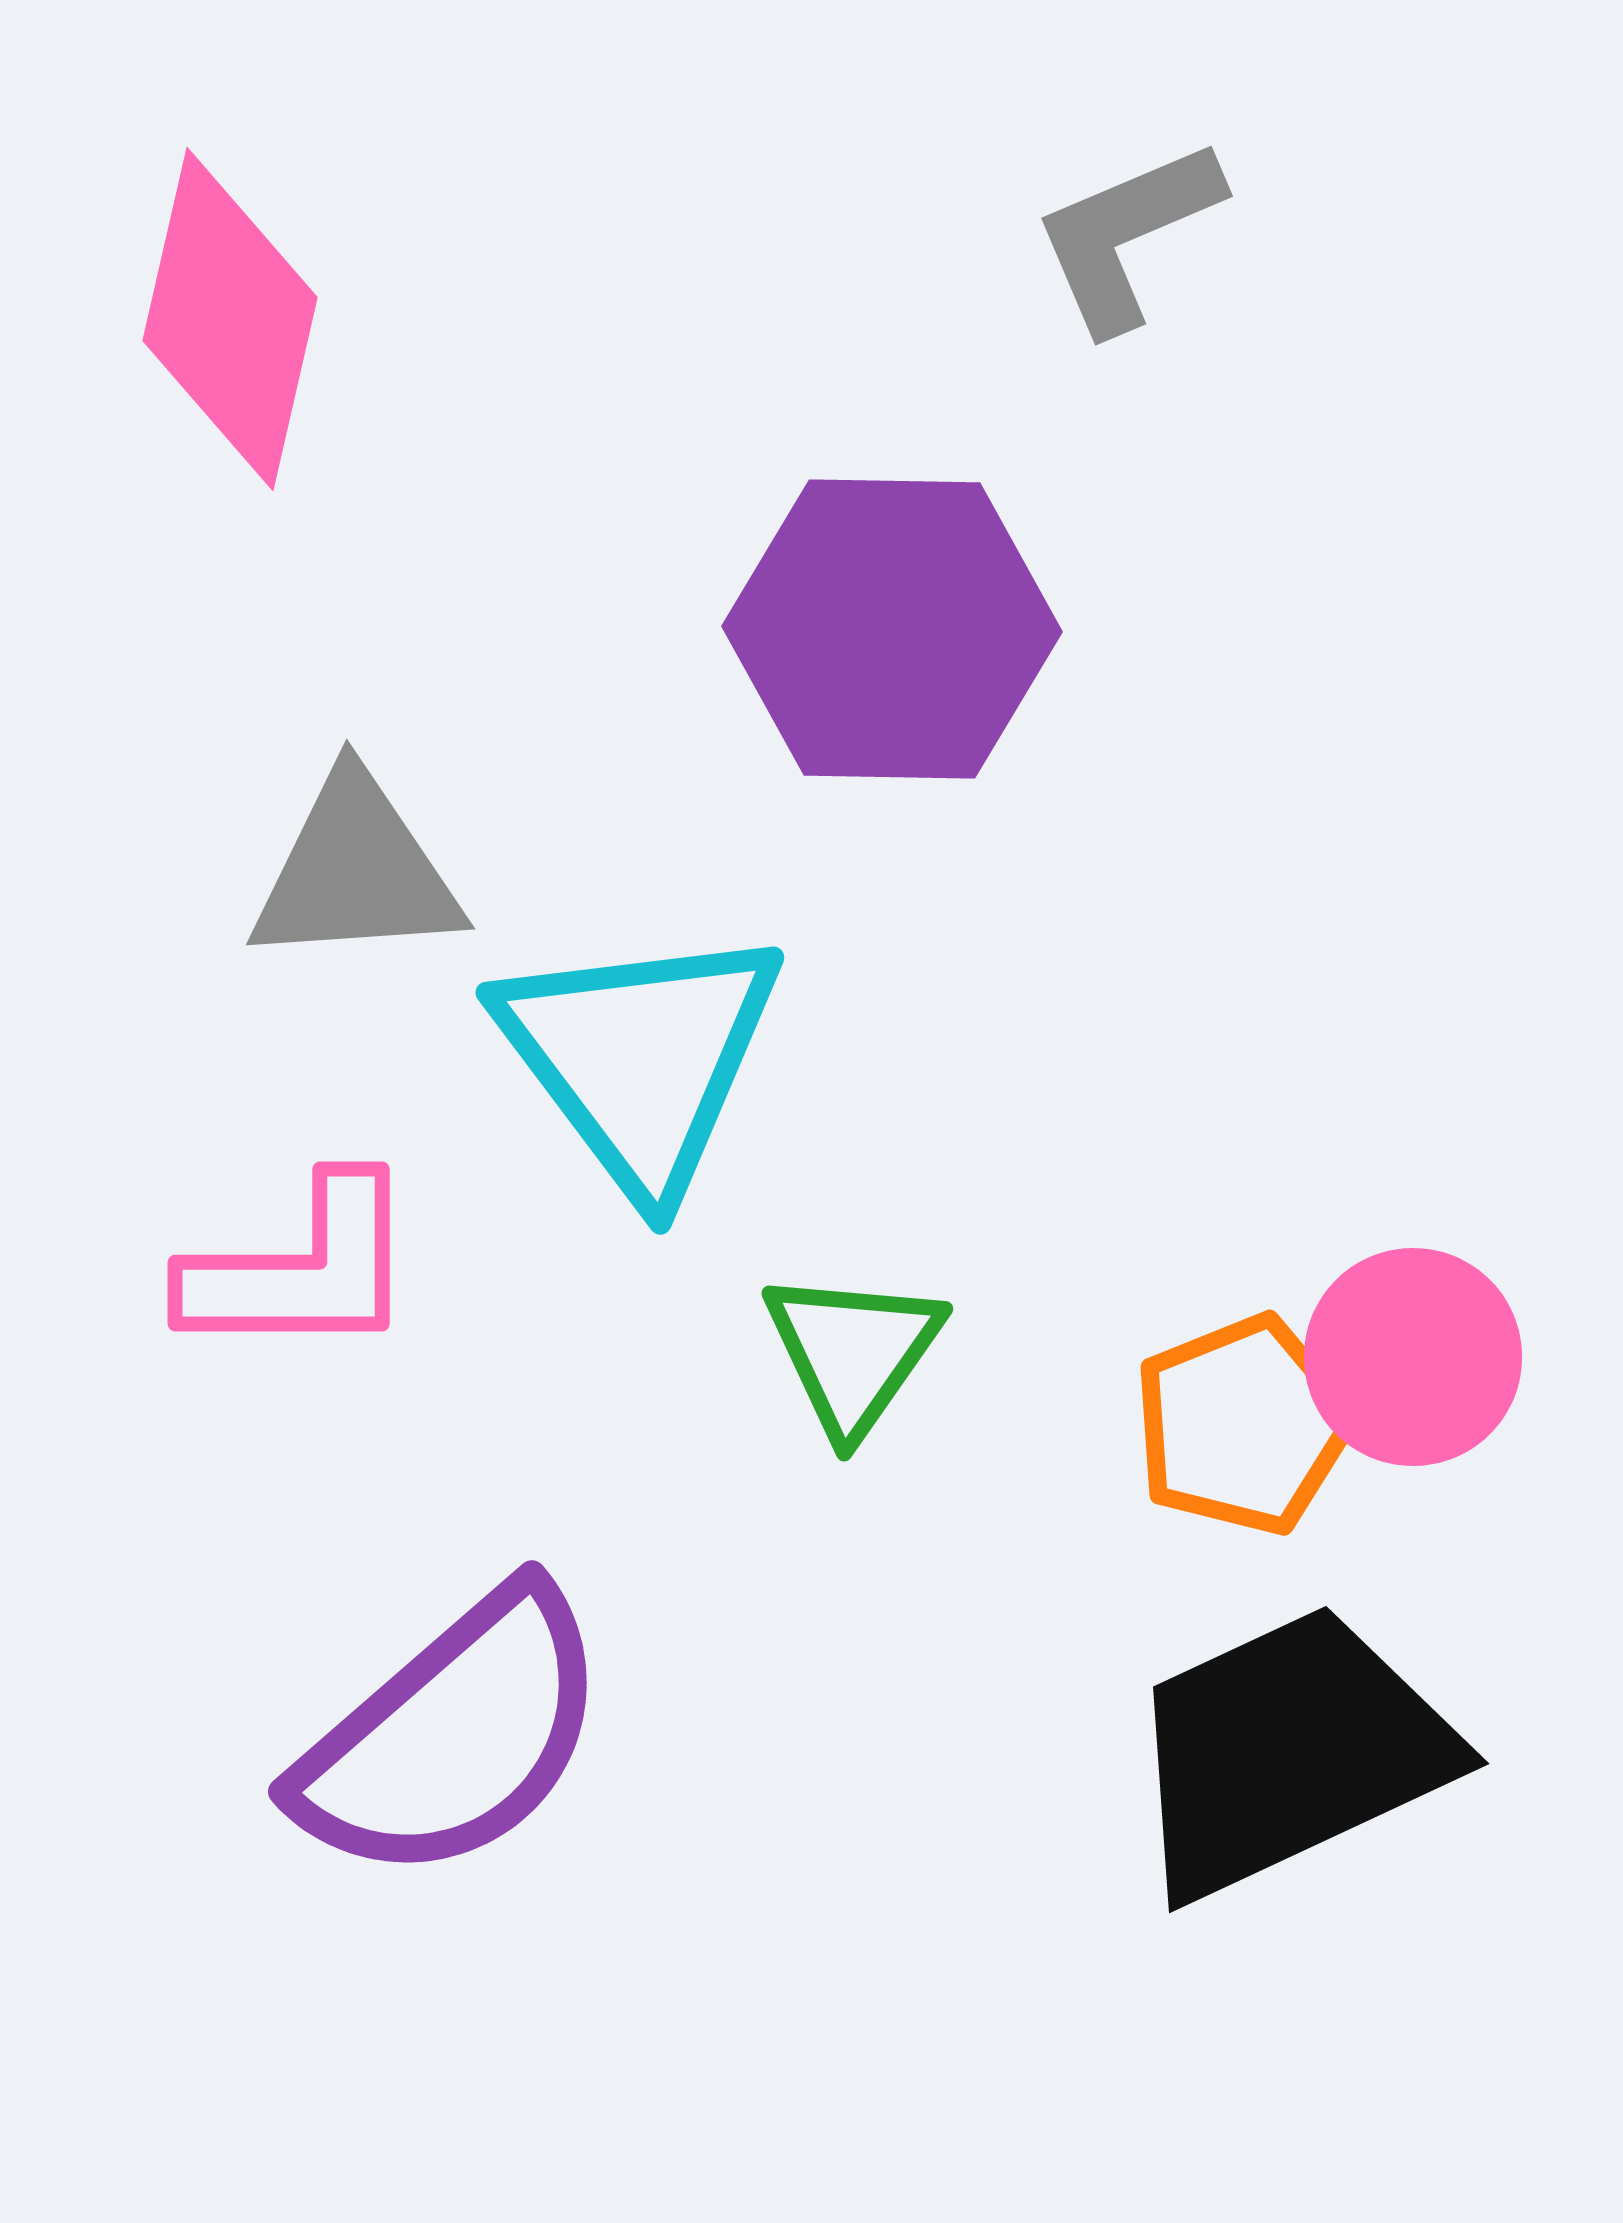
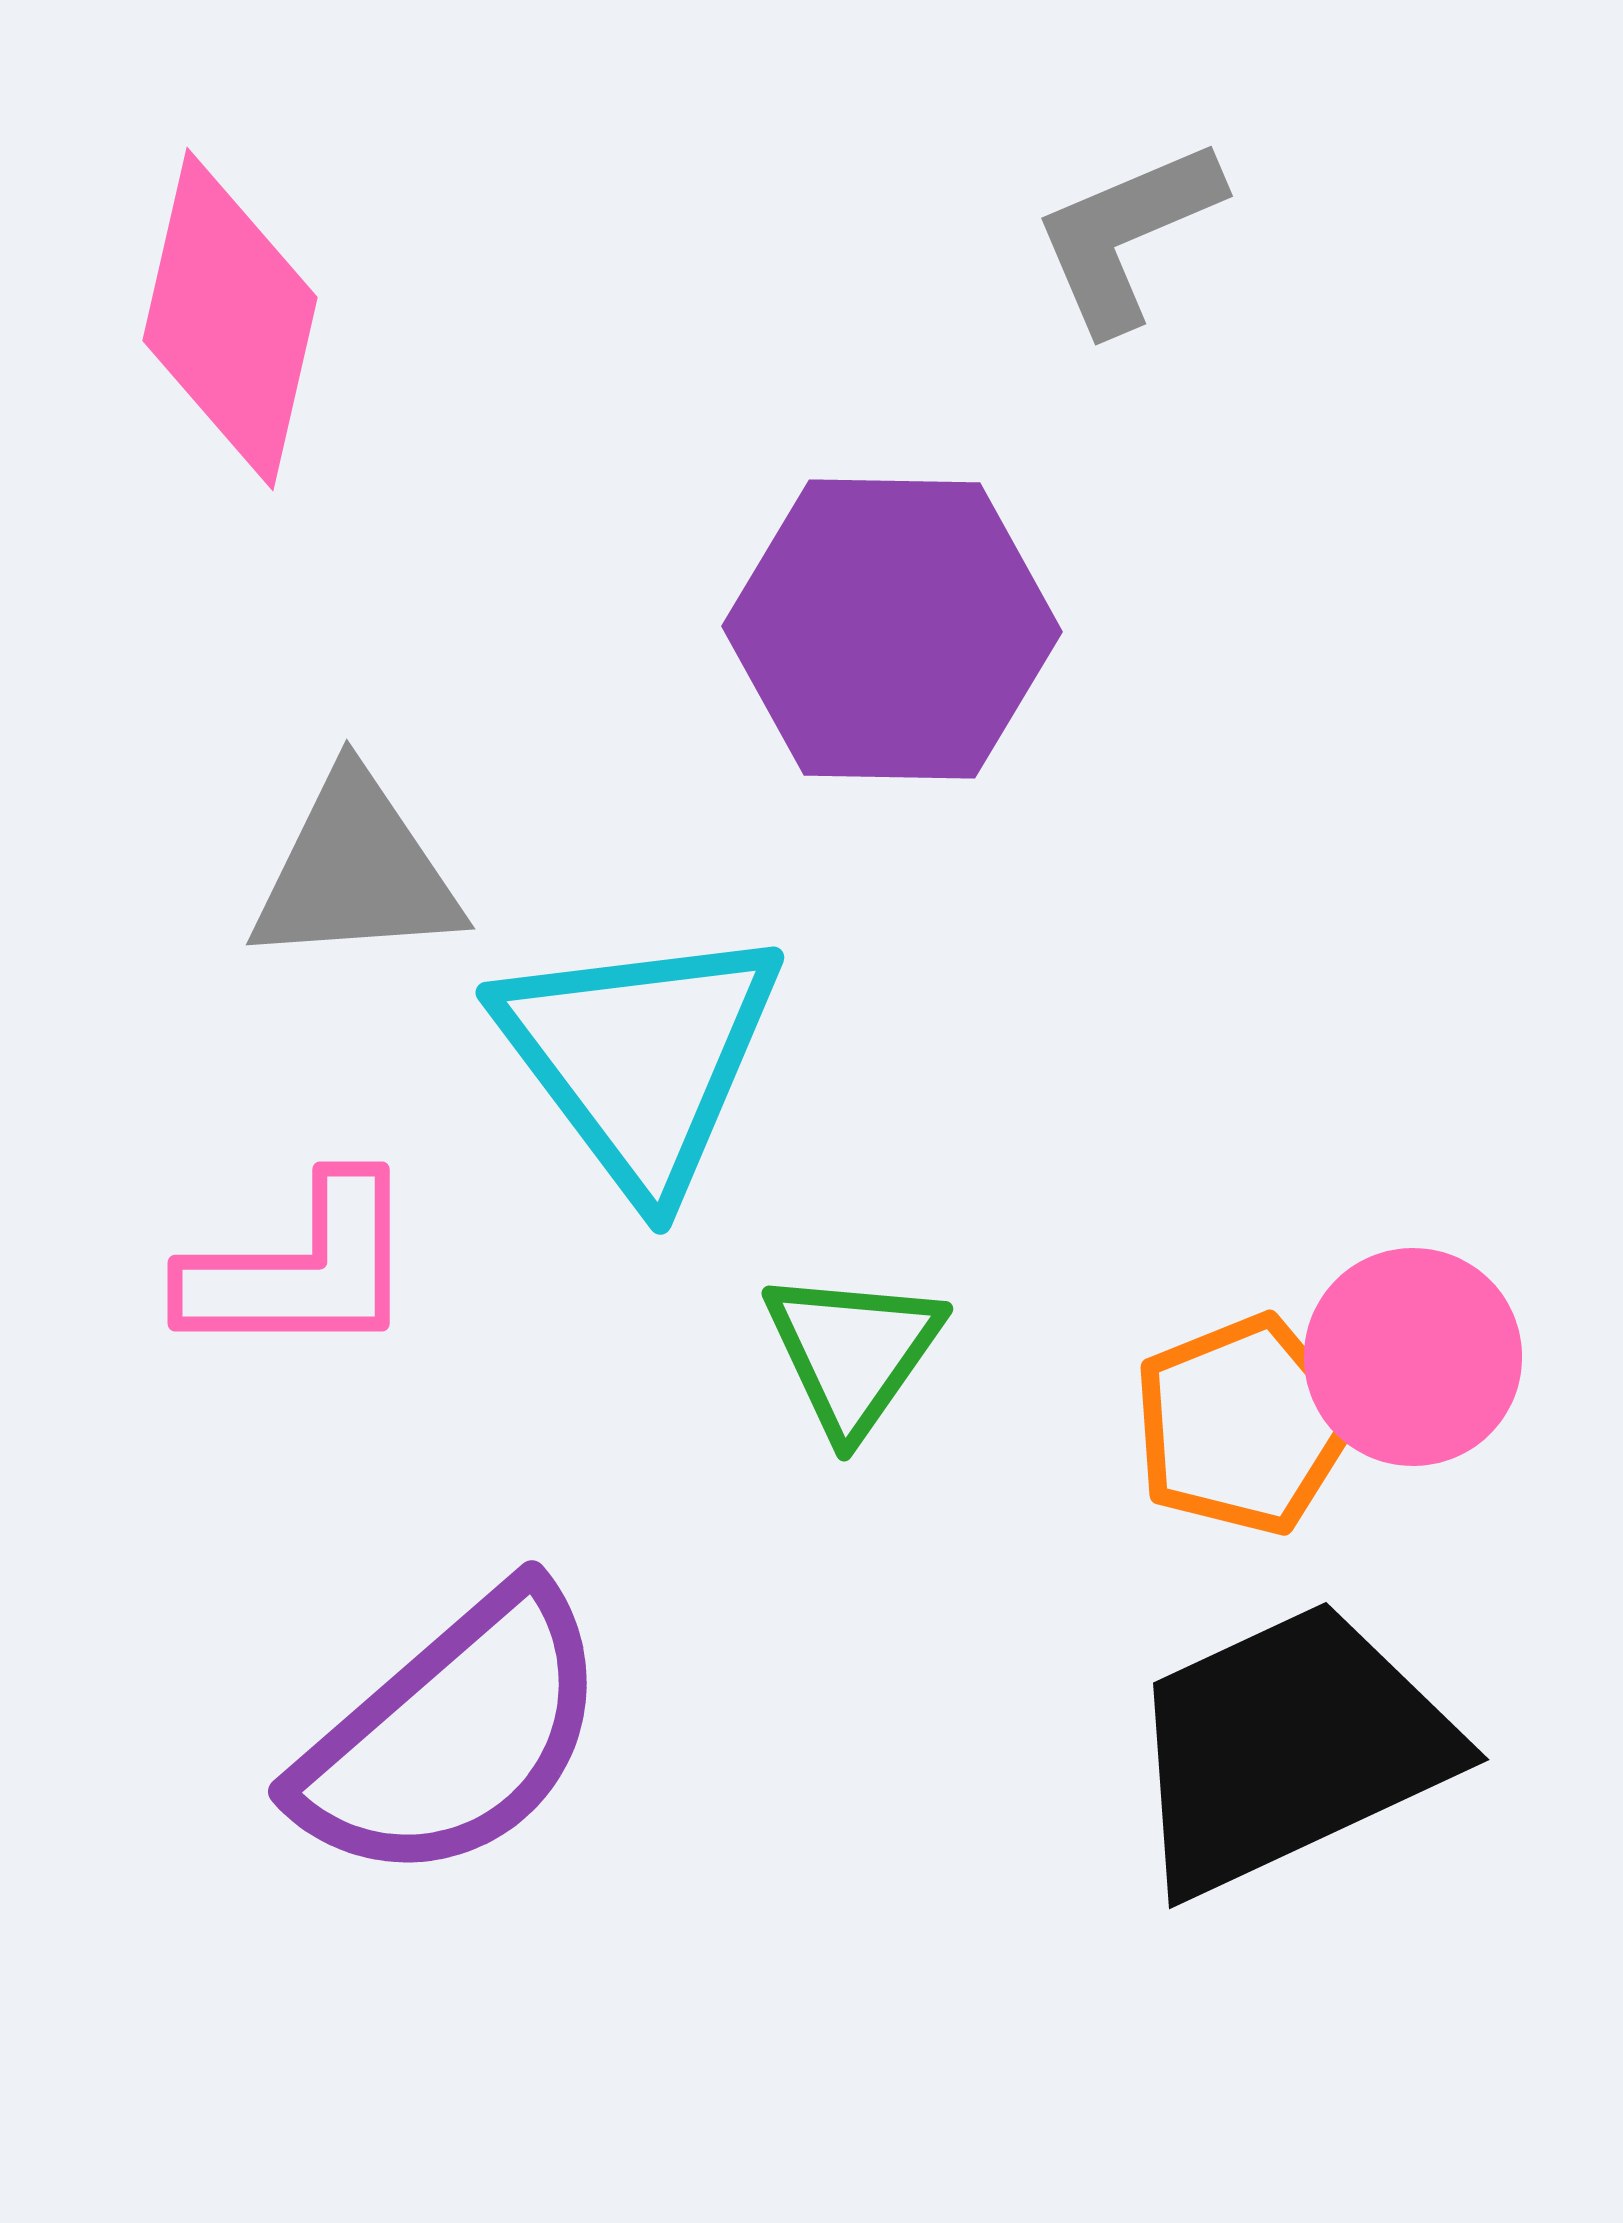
black trapezoid: moved 4 px up
